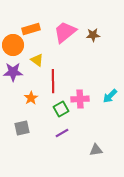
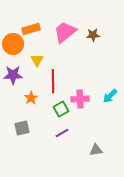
orange circle: moved 1 px up
yellow triangle: rotated 24 degrees clockwise
purple star: moved 3 px down
